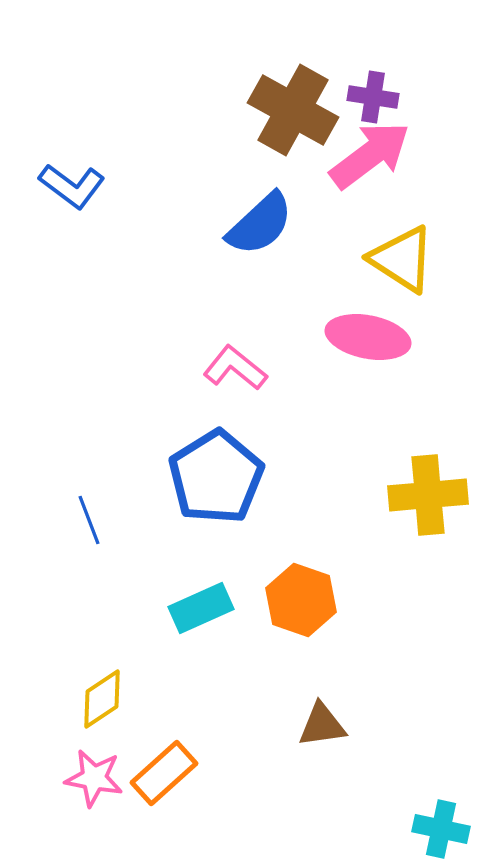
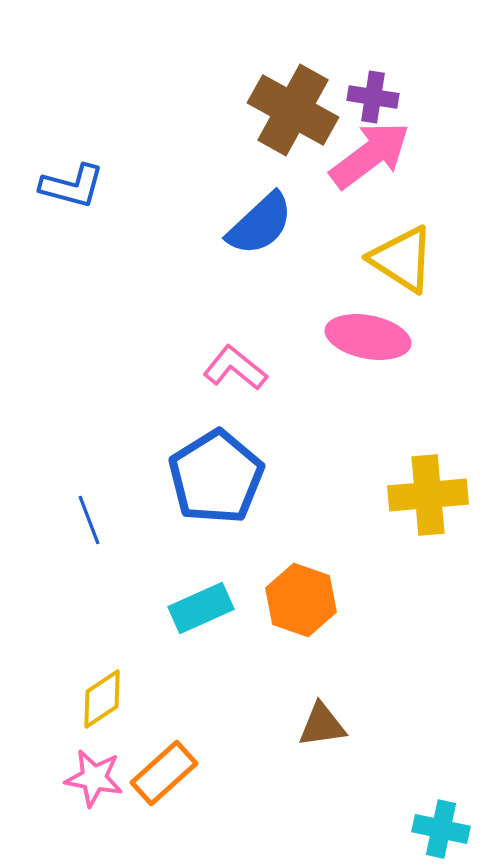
blue L-shape: rotated 22 degrees counterclockwise
